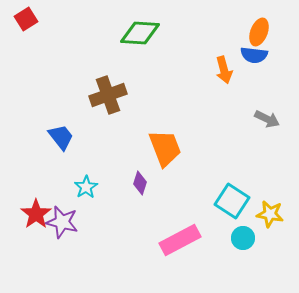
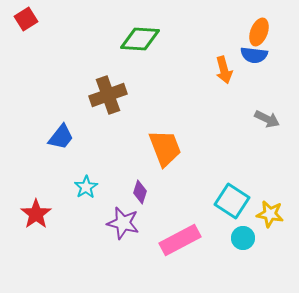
green diamond: moved 6 px down
blue trapezoid: rotated 76 degrees clockwise
purple diamond: moved 9 px down
purple star: moved 61 px right, 1 px down
